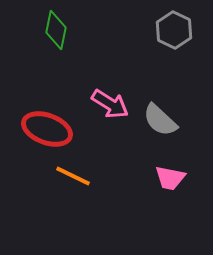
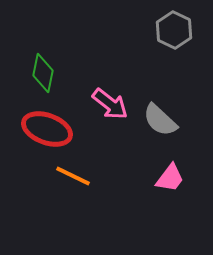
green diamond: moved 13 px left, 43 px down
pink arrow: rotated 6 degrees clockwise
pink trapezoid: rotated 64 degrees counterclockwise
